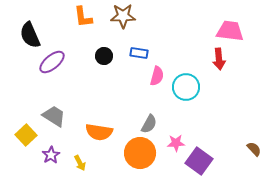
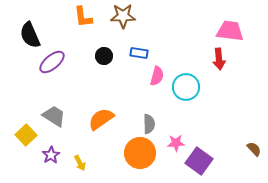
gray semicircle: rotated 30 degrees counterclockwise
orange semicircle: moved 2 px right, 13 px up; rotated 136 degrees clockwise
